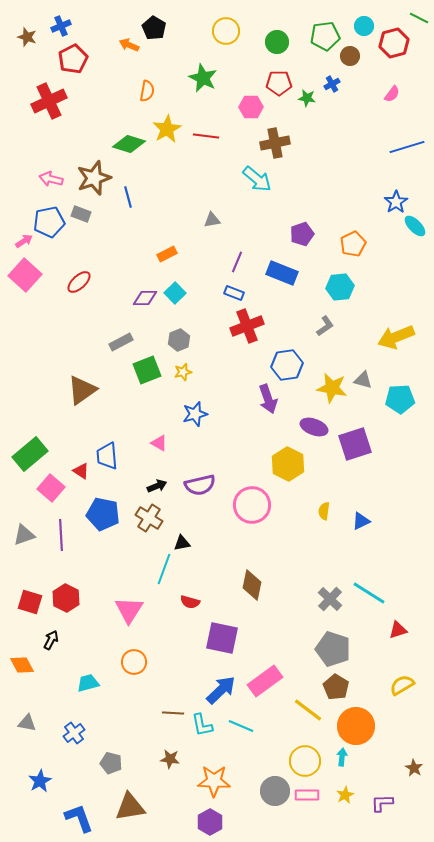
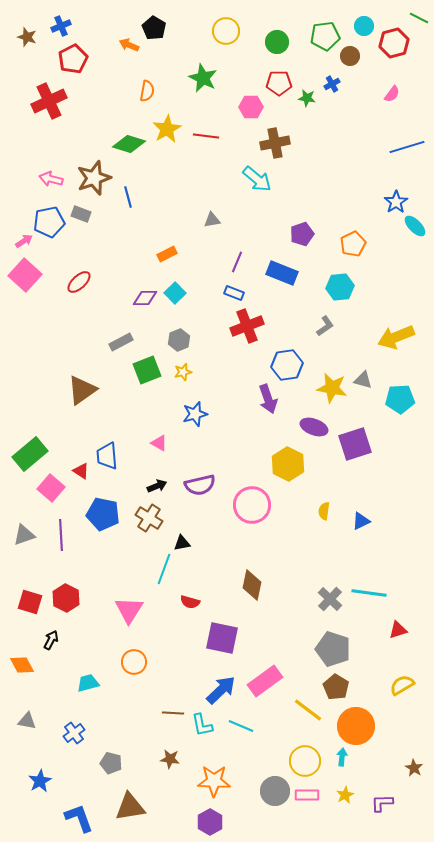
cyan line at (369, 593): rotated 24 degrees counterclockwise
gray triangle at (27, 723): moved 2 px up
